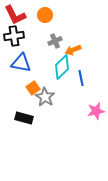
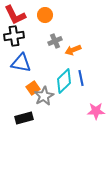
cyan diamond: moved 2 px right, 14 px down
gray star: moved 1 px left, 1 px up; rotated 12 degrees clockwise
pink star: rotated 12 degrees clockwise
black rectangle: rotated 30 degrees counterclockwise
